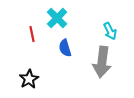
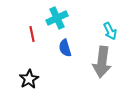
cyan cross: rotated 20 degrees clockwise
